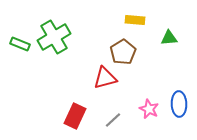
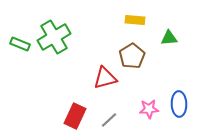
brown pentagon: moved 9 px right, 4 px down
pink star: rotated 30 degrees counterclockwise
gray line: moved 4 px left
